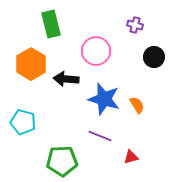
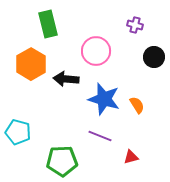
green rectangle: moved 3 px left
cyan pentagon: moved 5 px left, 10 px down
